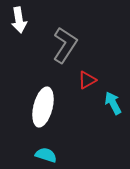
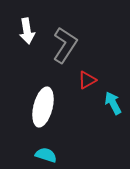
white arrow: moved 8 px right, 11 px down
